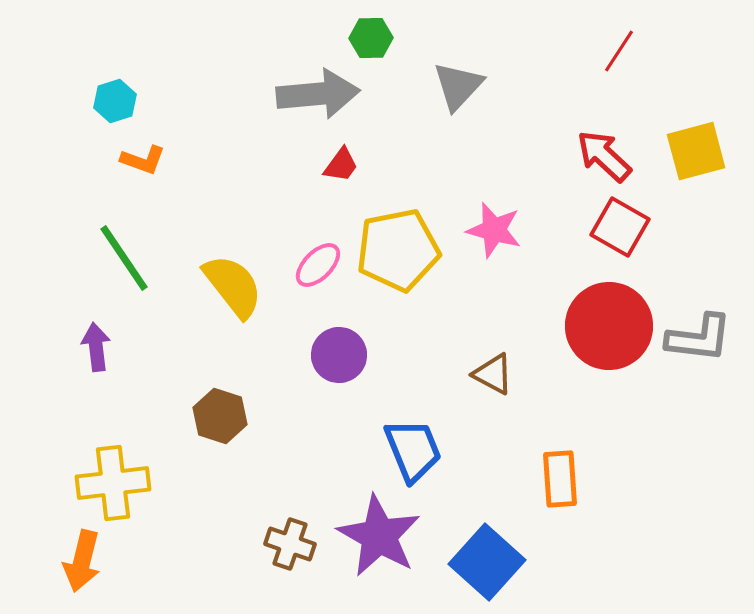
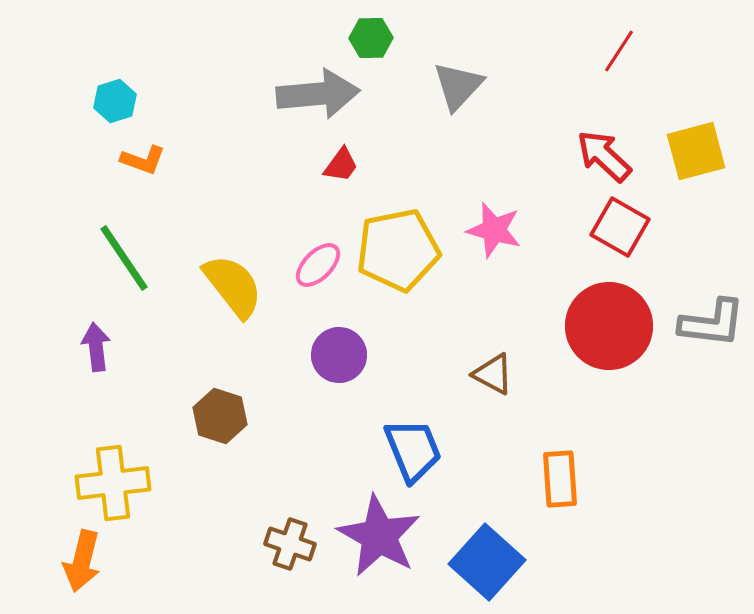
gray L-shape: moved 13 px right, 15 px up
